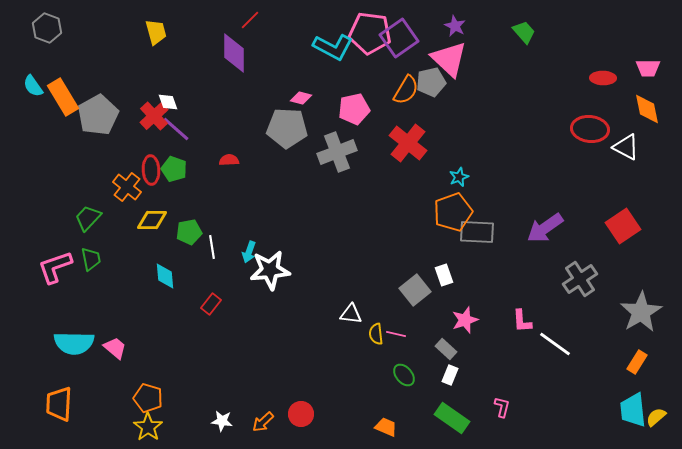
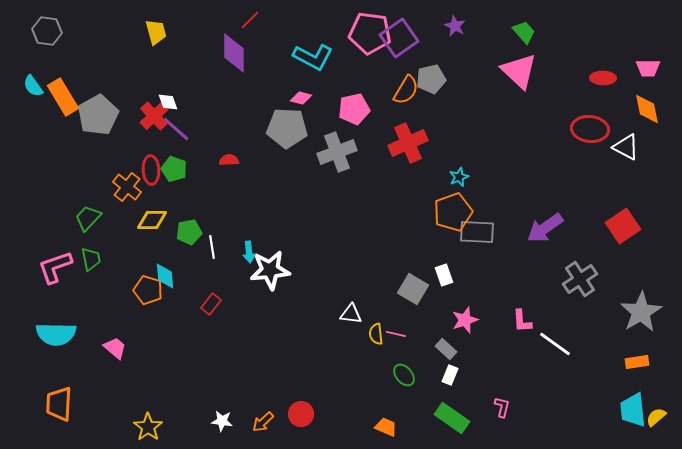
gray hexagon at (47, 28): moved 3 px down; rotated 12 degrees counterclockwise
cyan L-shape at (333, 47): moved 20 px left, 10 px down
pink triangle at (449, 59): moved 70 px right, 12 px down
gray pentagon at (431, 82): moved 3 px up
red cross at (408, 143): rotated 27 degrees clockwise
cyan arrow at (249, 252): rotated 25 degrees counterclockwise
gray square at (415, 290): moved 2 px left, 1 px up; rotated 20 degrees counterclockwise
cyan semicircle at (74, 343): moved 18 px left, 9 px up
orange rectangle at (637, 362): rotated 50 degrees clockwise
orange pentagon at (148, 398): moved 108 px up
